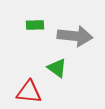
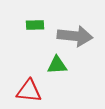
green triangle: moved 3 px up; rotated 40 degrees counterclockwise
red triangle: moved 1 px up
